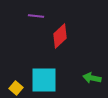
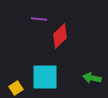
purple line: moved 3 px right, 3 px down
cyan square: moved 1 px right, 3 px up
yellow square: rotated 16 degrees clockwise
